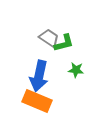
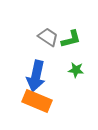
gray trapezoid: moved 1 px left, 1 px up
green L-shape: moved 7 px right, 4 px up
blue arrow: moved 3 px left
